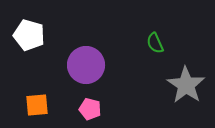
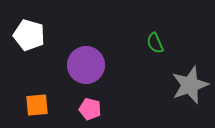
gray star: moved 4 px right; rotated 18 degrees clockwise
